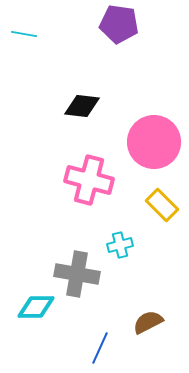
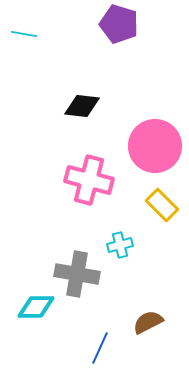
purple pentagon: rotated 9 degrees clockwise
pink circle: moved 1 px right, 4 px down
